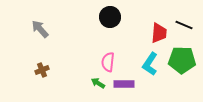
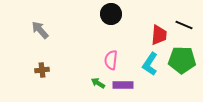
black circle: moved 1 px right, 3 px up
gray arrow: moved 1 px down
red trapezoid: moved 2 px down
pink semicircle: moved 3 px right, 2 px up
brown cross: rotated 16 degrees clockwise
purple rectangle: moved 1 px left, 1 px down
